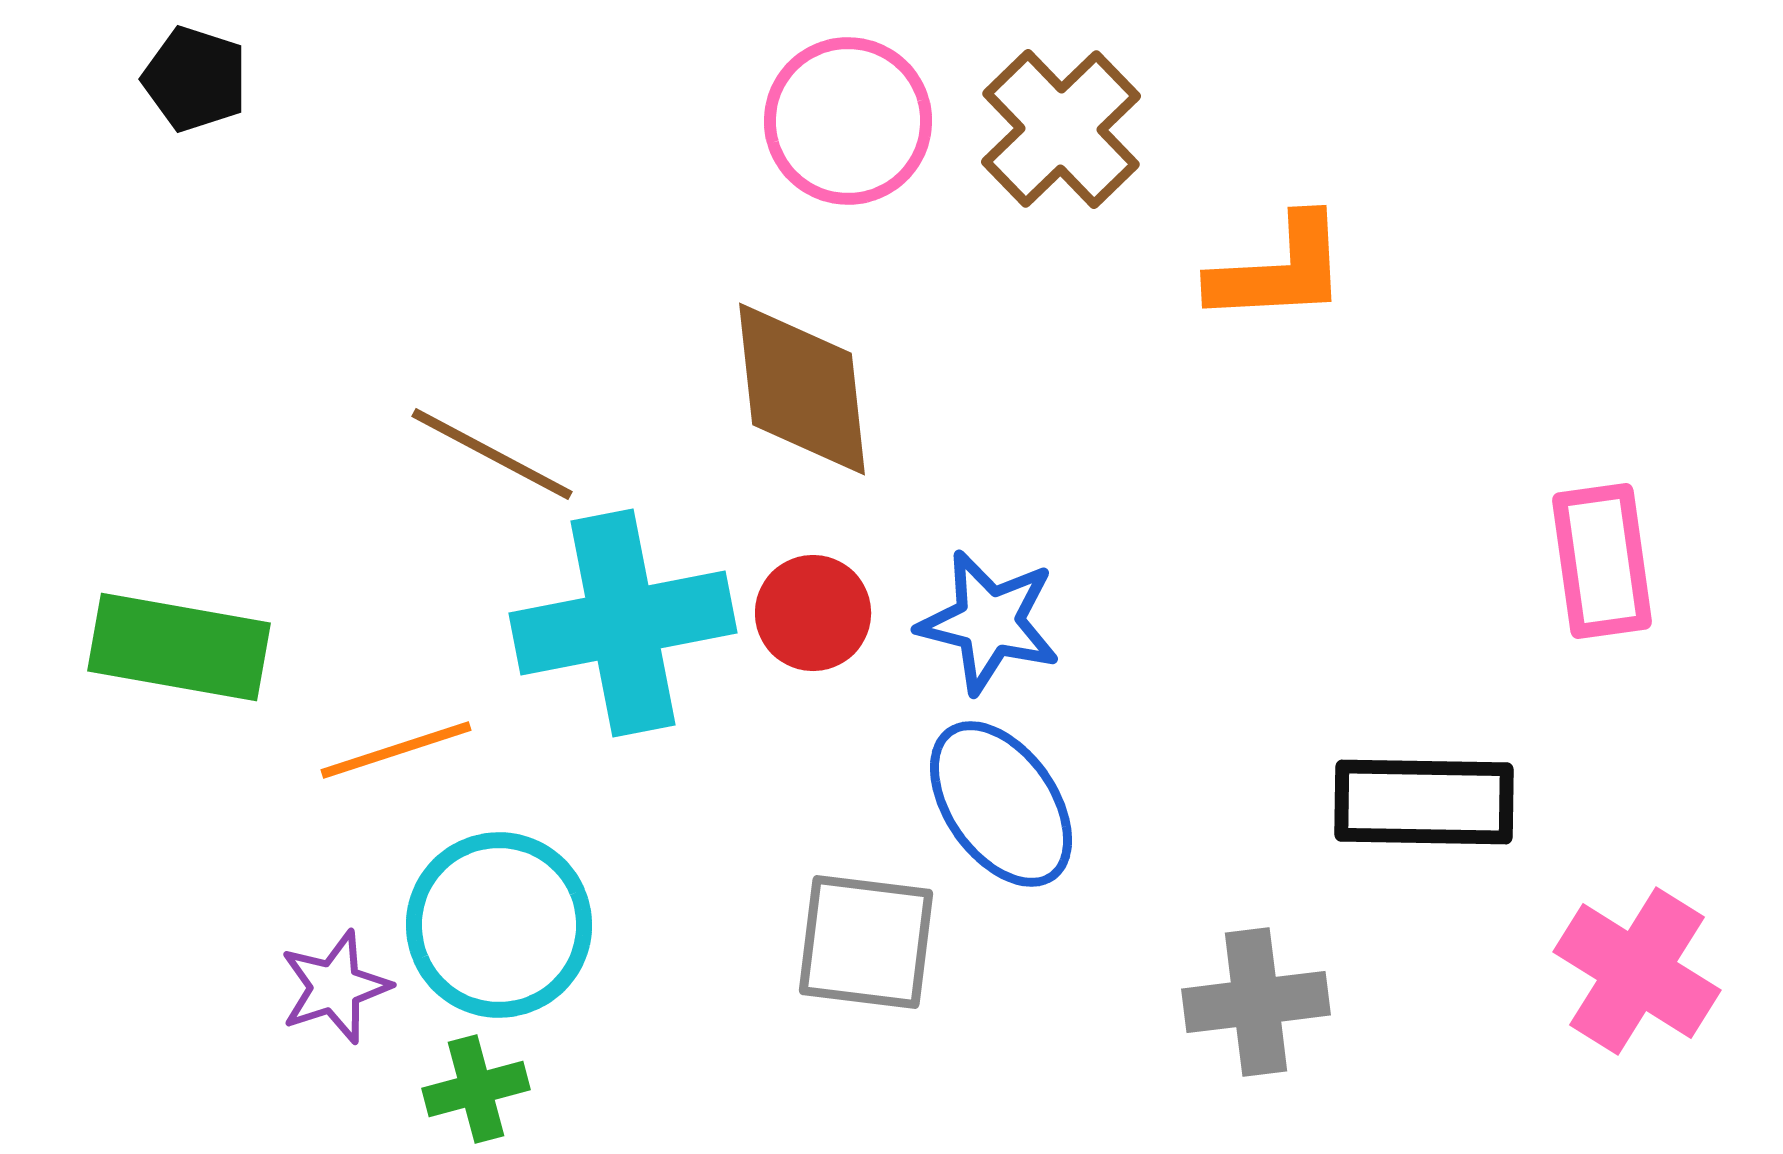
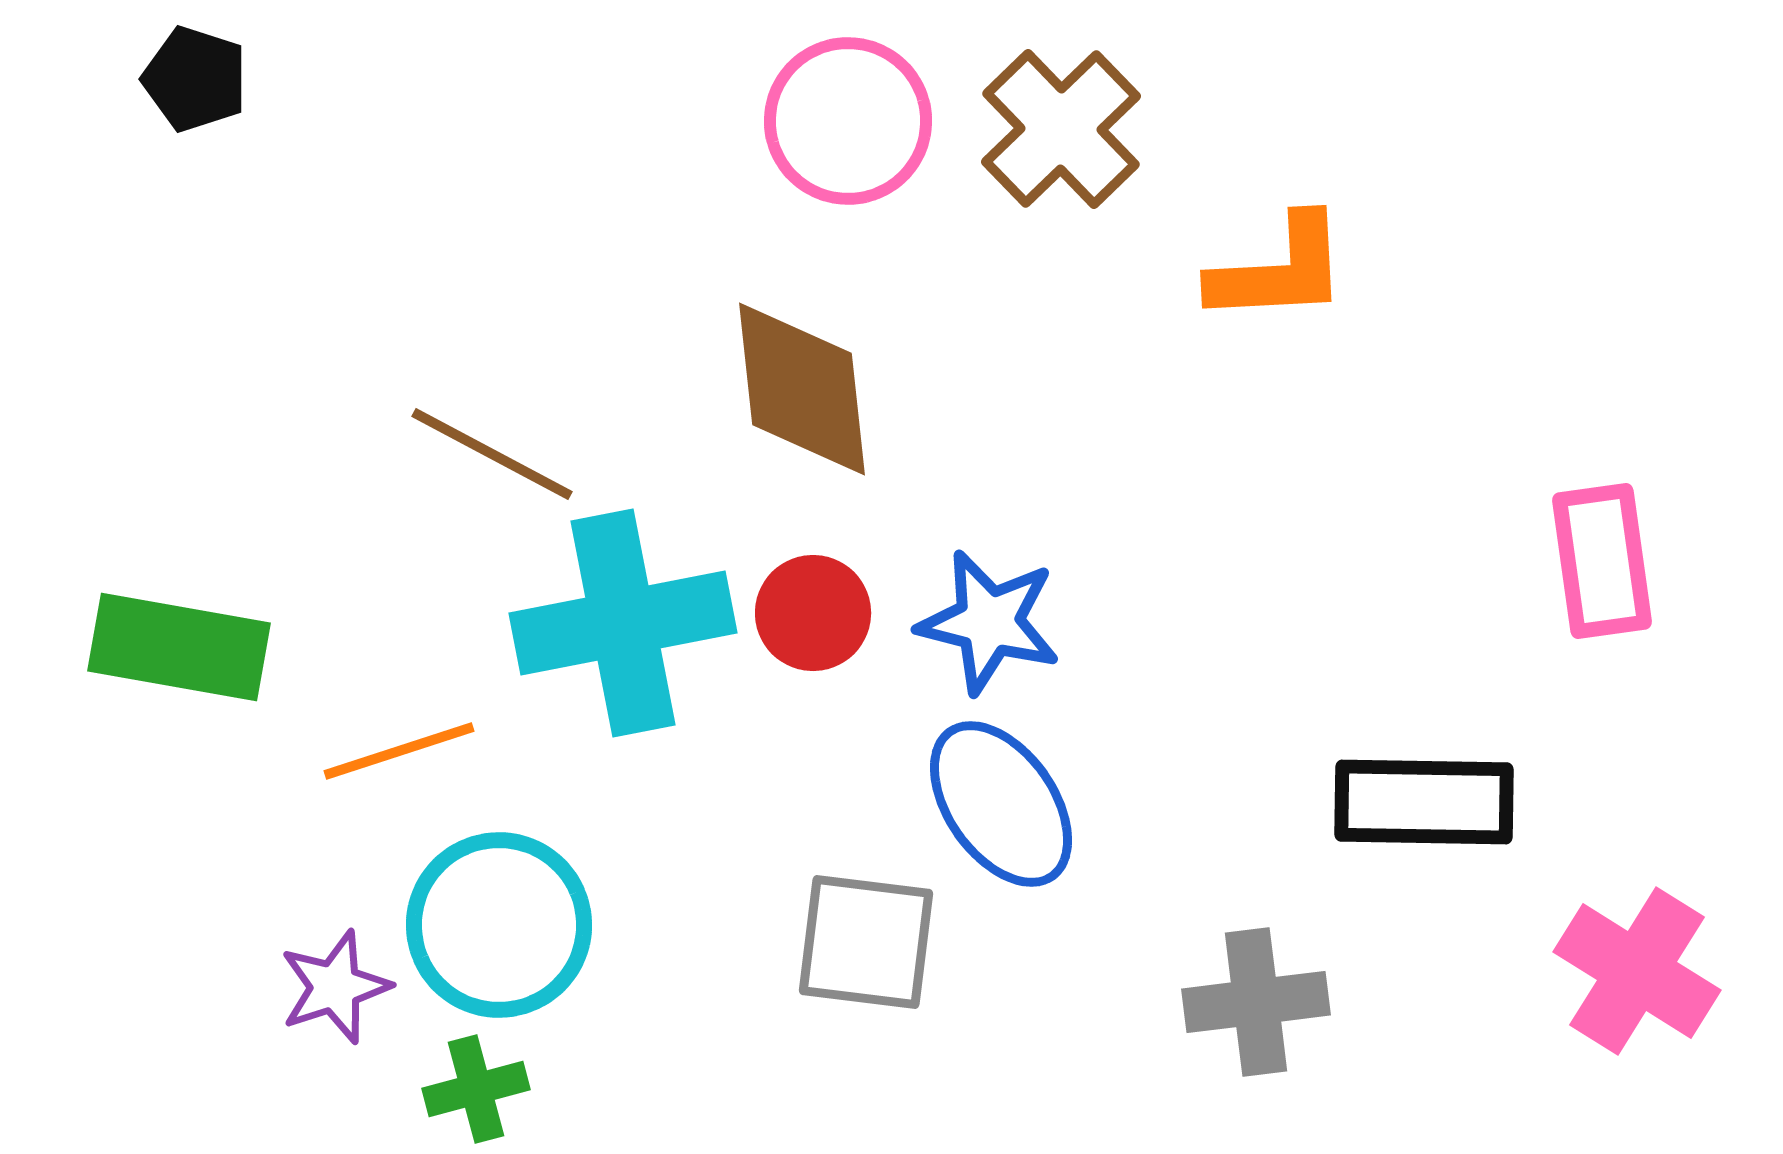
orange line: moved 3 px right, 1 px down
